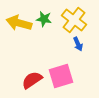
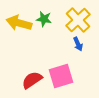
yellow cross: moved 4 px right; rotated 10 degrees clockwise
